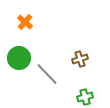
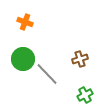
orange cross: rotated 21 degrees counterclockwise
green circle: moved 4 px right, 1 px down
green cross: moved 2 px up; rotated 14 degrees counterclockwise
